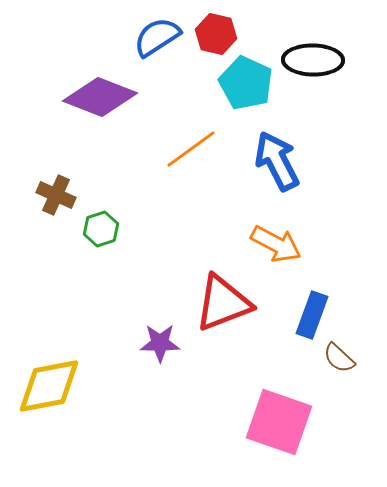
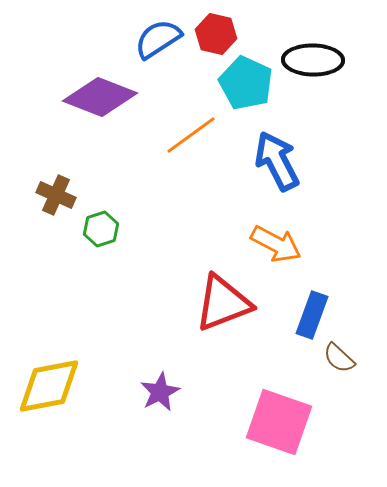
blue semicircle: moved 1 px right, 2 px down
orange line: moved 14 px up
purple star: moved 49 px down; rotated 27 degrees counterclockwise
